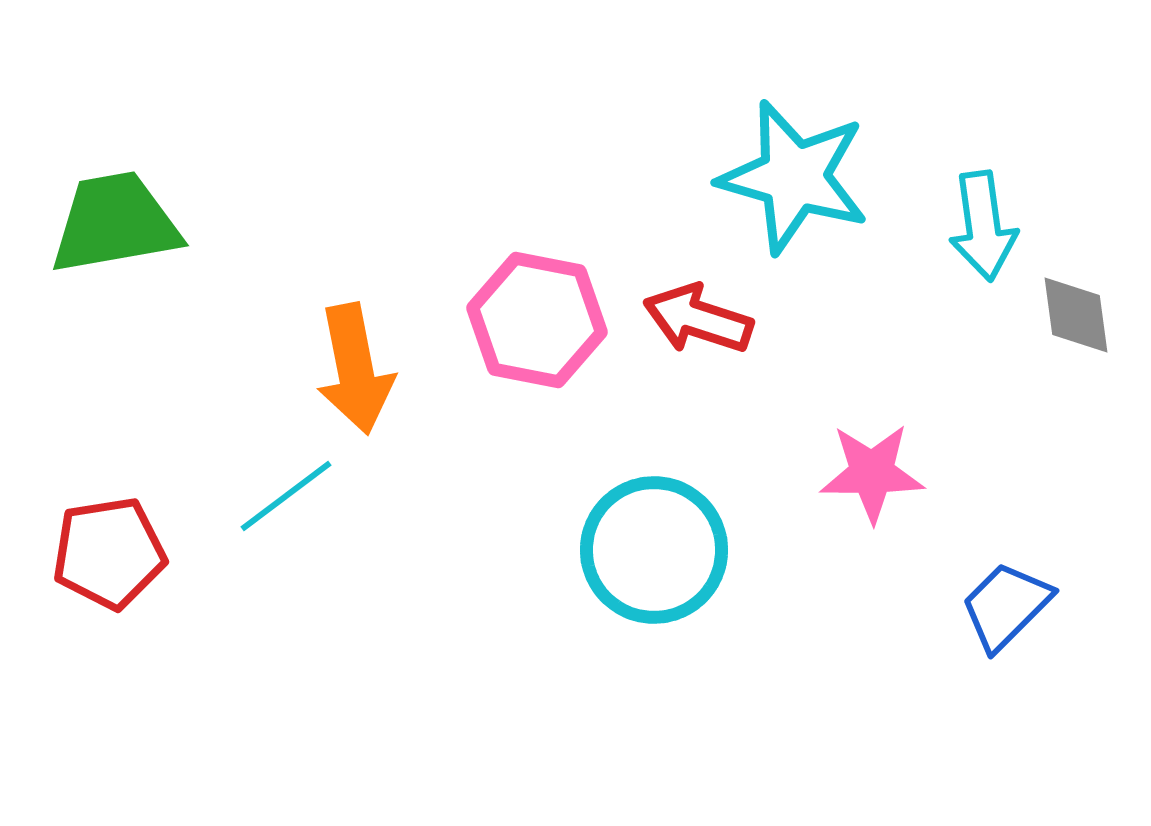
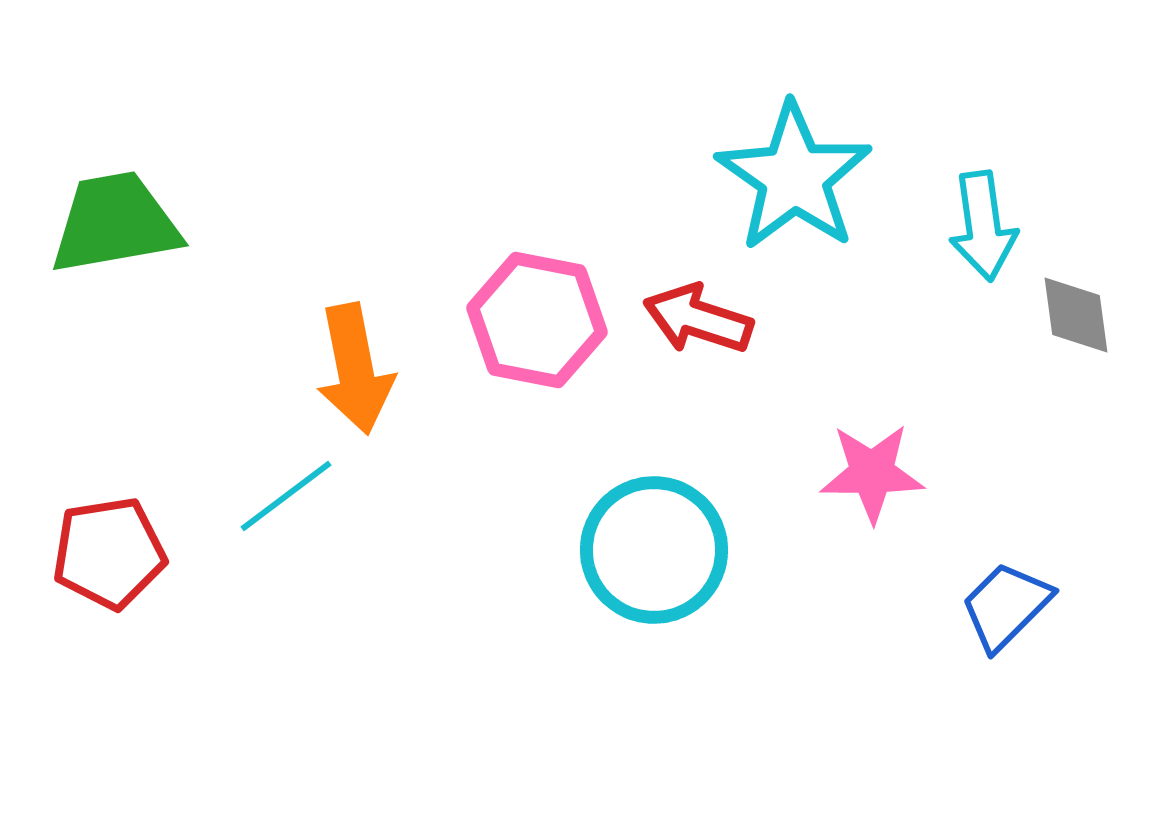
cyan star: rotated 19 degrees clockwise
